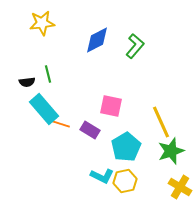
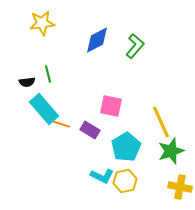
yellow cross: rotated 20 degrees counterclockwise
